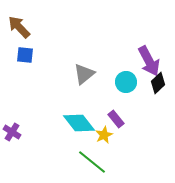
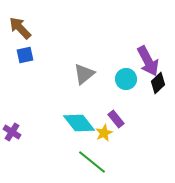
brown arrow: moved 1 px right, 1 px down
blue square: rotated 18 degrees counterclockwise
purple arrow: moved 1 px left
cyan circle: moved 3 px up
yellow star: moved 2 px up
